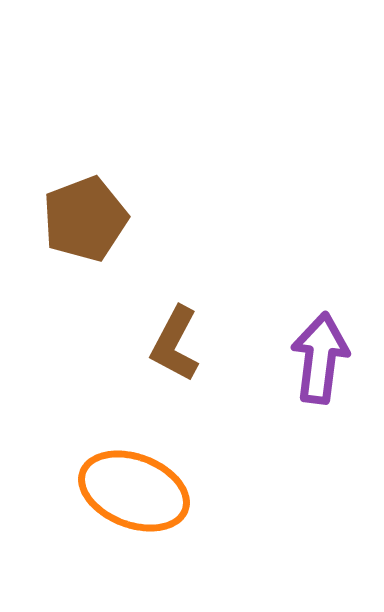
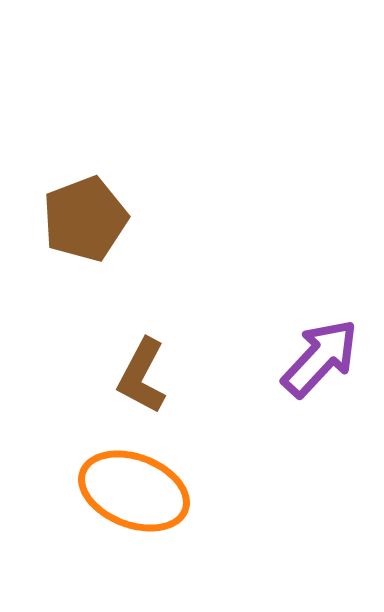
brown L-shape: moved 33 px left, 32 px down
purple arrow: rotated 36 degrees clockwise
